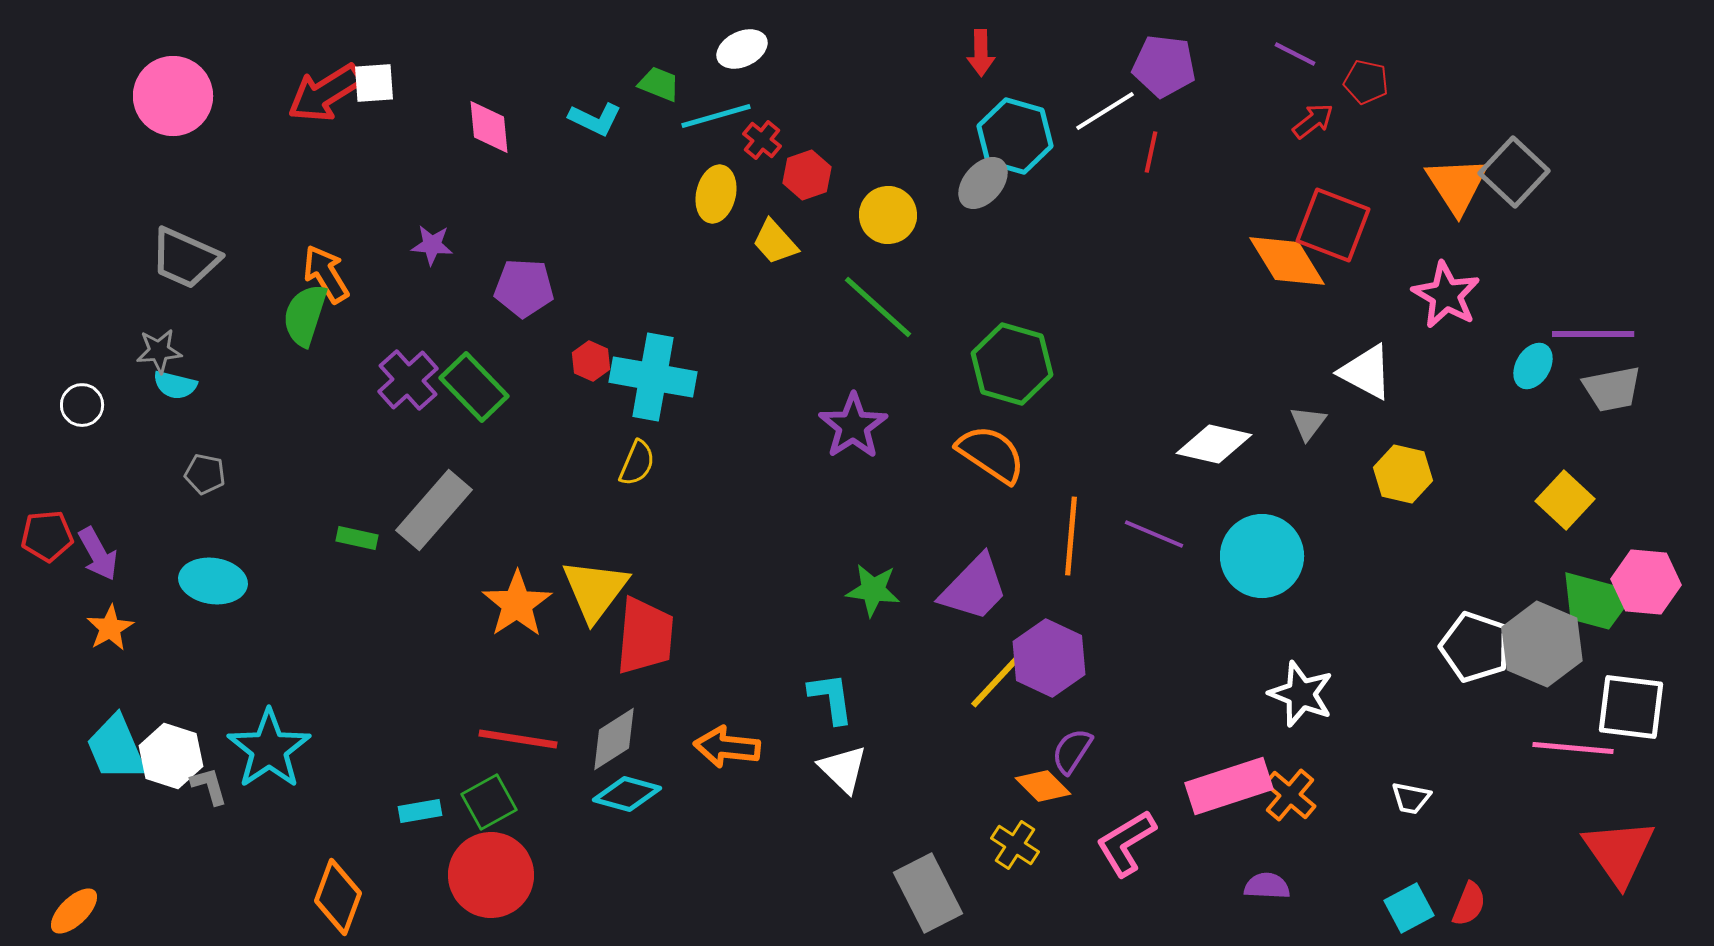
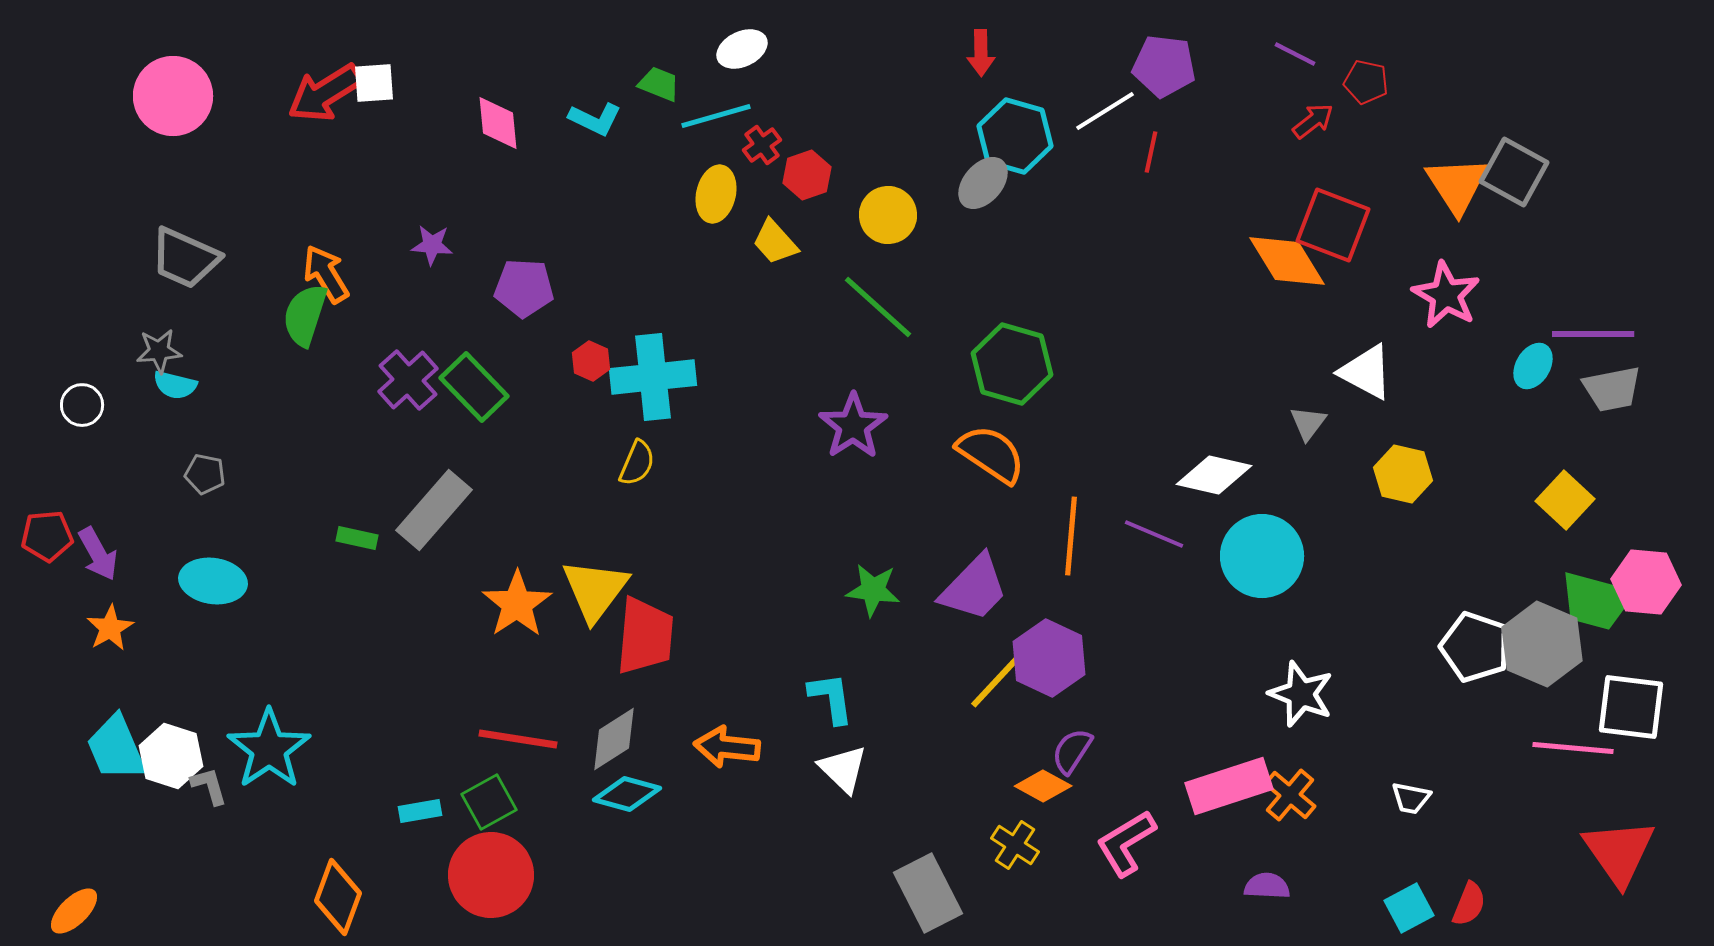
pink diamond at (489, 127): moved 9 px right, 4 px up
red cross at (762, 140): moved 5 px down; rotated 15 degrees clockwise
gray square at (1514, 172): rotated 14 degrees counterclockwise
cyan cross at (653, 377): rotated 16 degrees counterclockwise
white diamond at (1214, 444): moved 31 px down
orange diamond at (1043, 786): rotated 16 degrees counterclockwise
